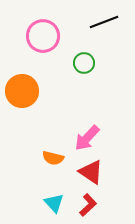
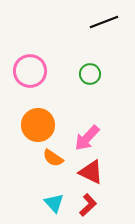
pink circle: moved 13 px left, 35 px down
green circle: moved 6 px right, 11 px down
orange circle: moved 16 px right, 34 px down
orange semicircle: rotated 20 degrees clockwise
red triangle: rotated 8 degrees counterclockwise
